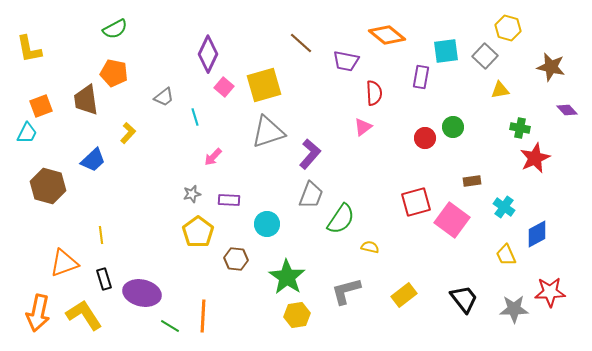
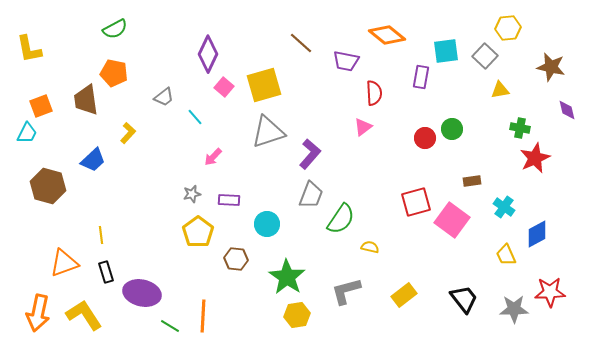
yellow hexagon at (508, 28): rotated 20 degrees counterclockwise
purple diamond at (567, 110): rotated 30 degrees clockwise
cyan line at (195, 117): rotated 24 degrees counterclockwise
green circle at (453, 127): moved 1 px left, 2 px down
black rectangle at (104, 279): moved 2 px right, 7 px up
